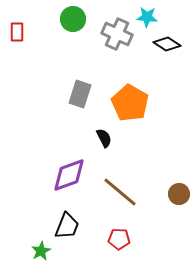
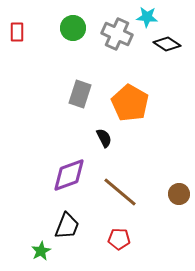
green circle: moved 9 px down
